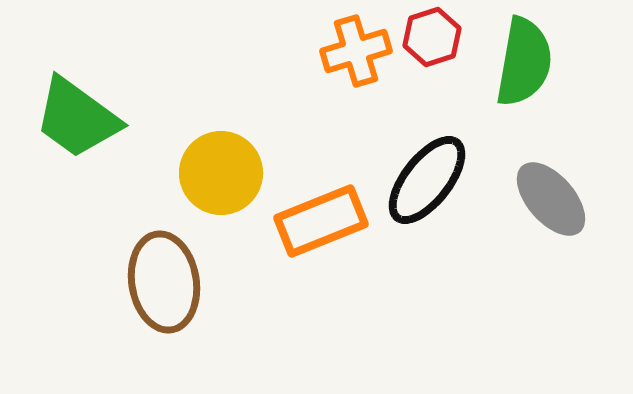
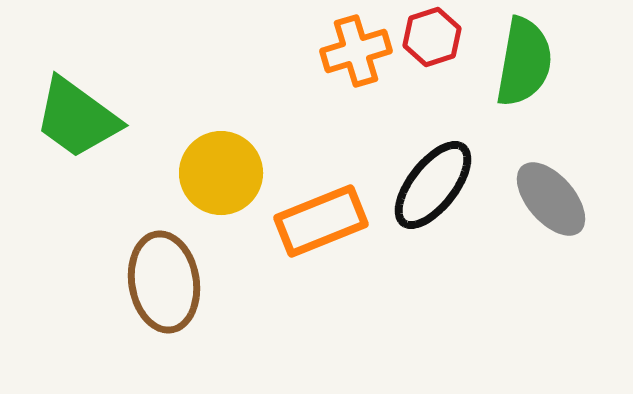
black ellipse: moved 6 px right, 5 px down
